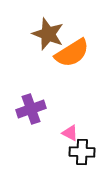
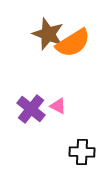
orange semicircle: moved 1 px right, 10 px up
purple cross: rotated 32 degrees counterclockwise
pink triangle: moved 12 px left, 27 px up
